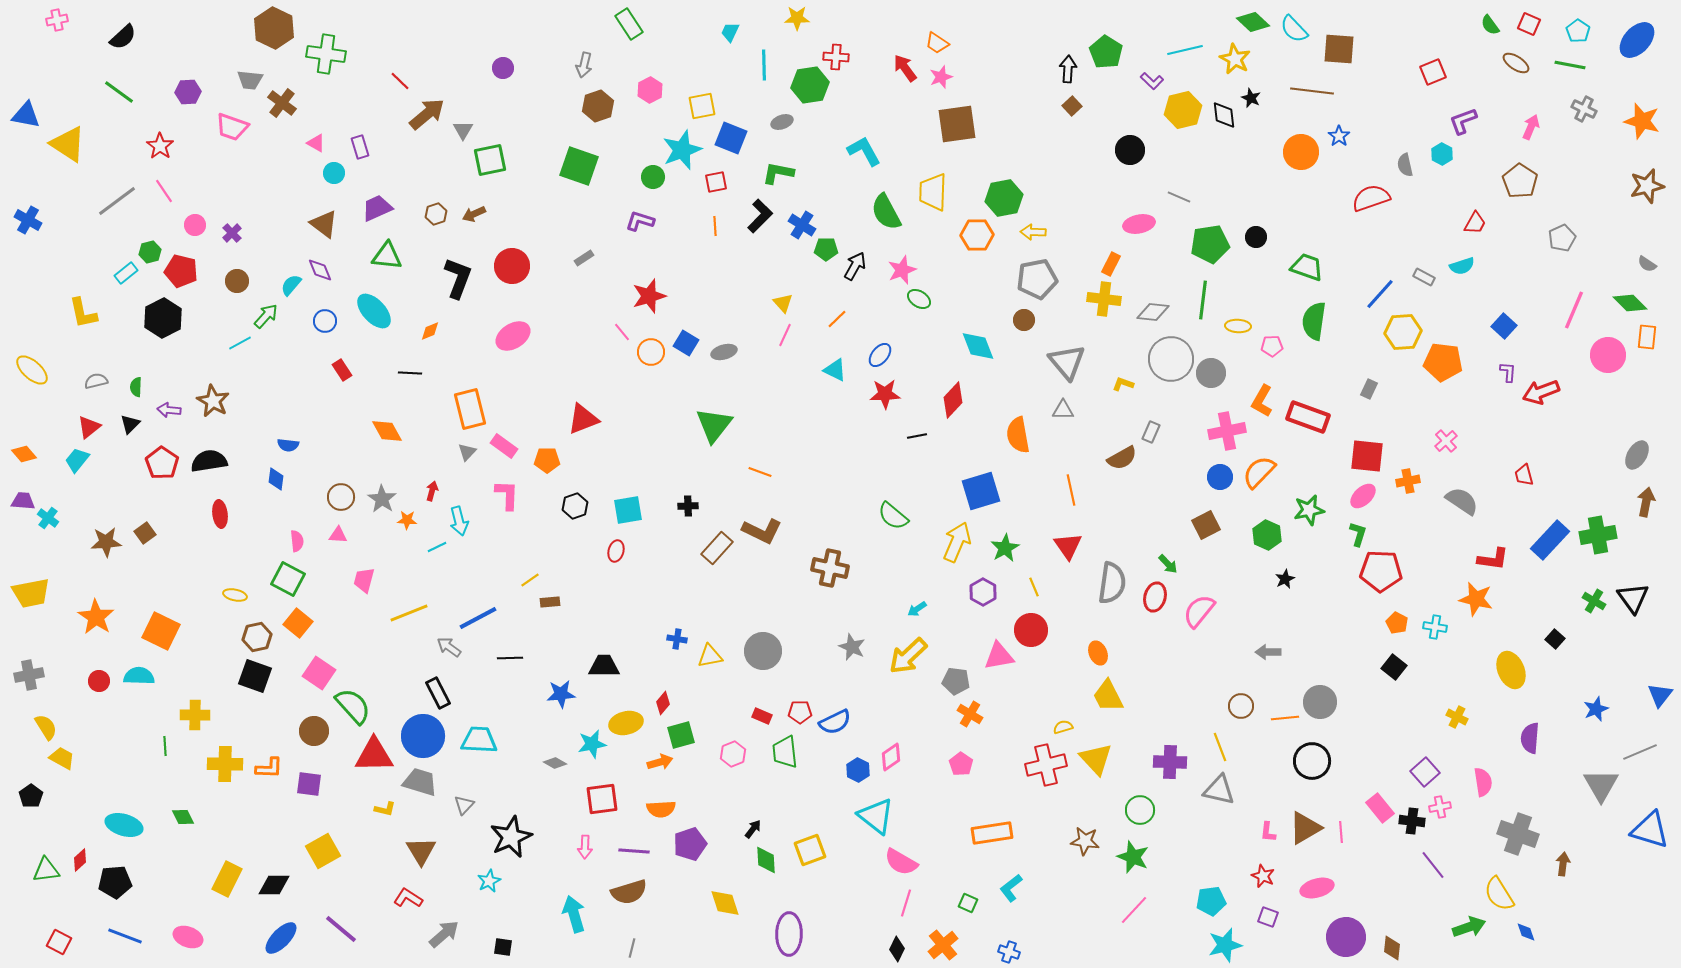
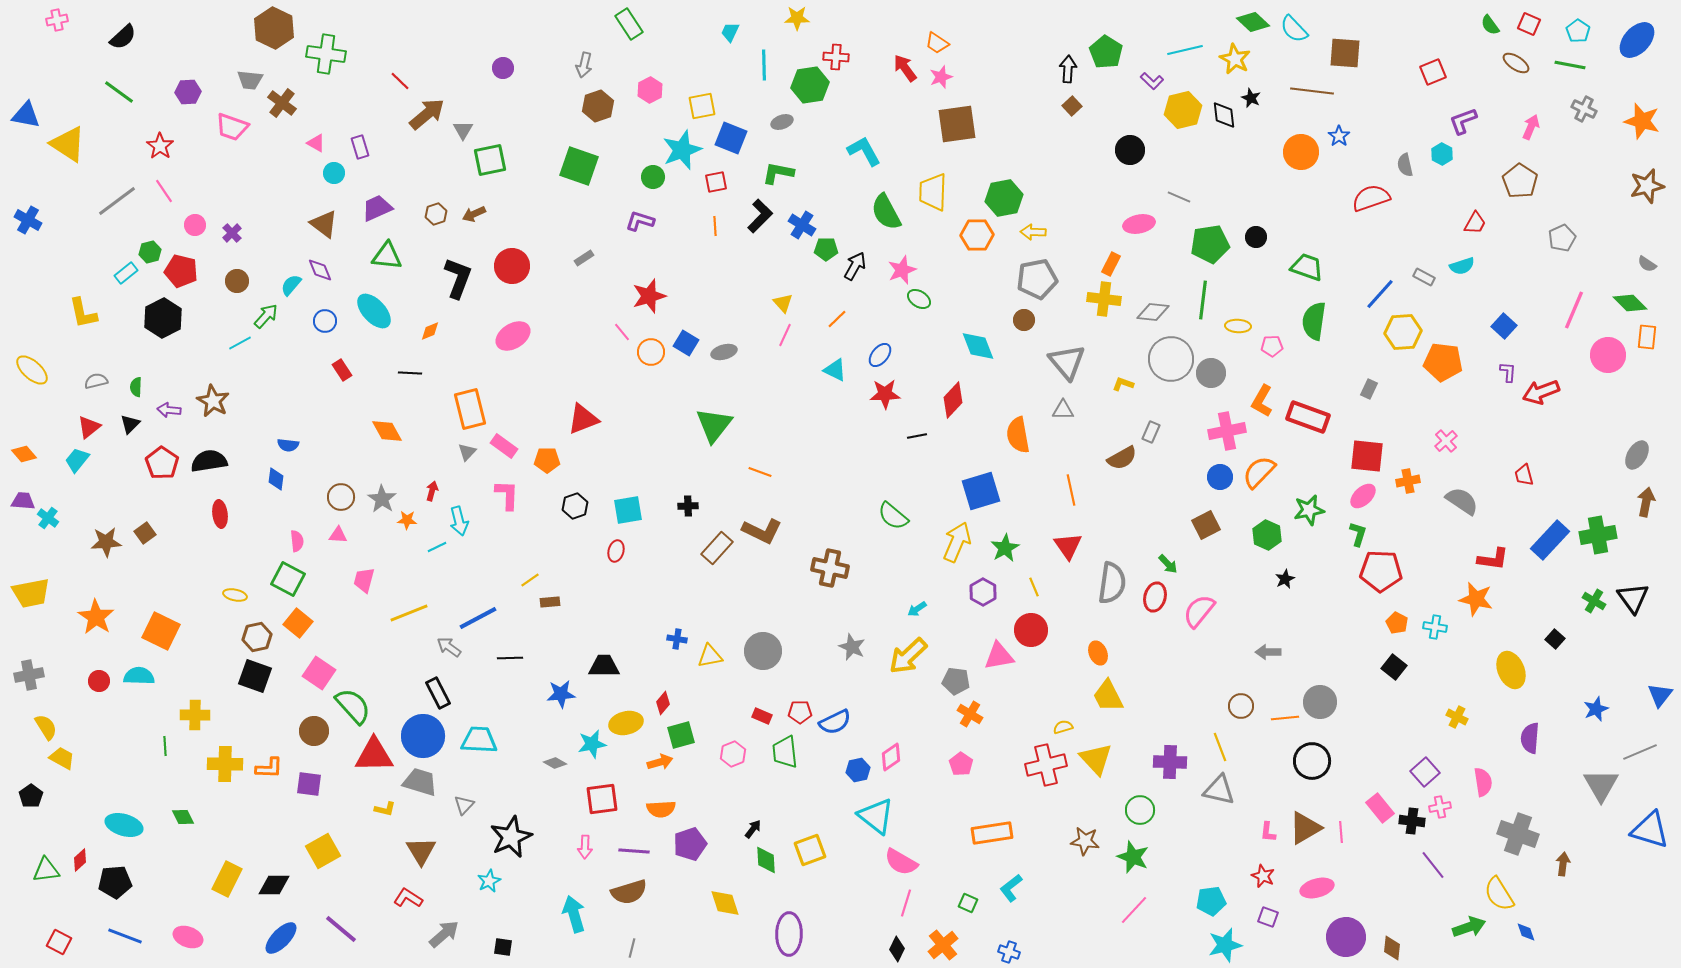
brown square at (1339, 49): moved 6 px right, 4 px down
blue hexagon at (858, 770): rotated 20 degrees clockwise
